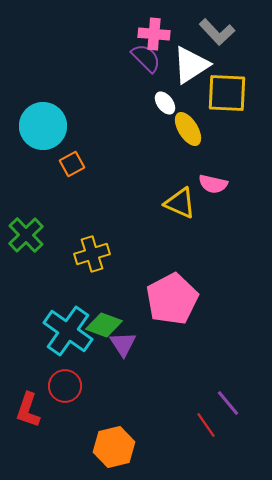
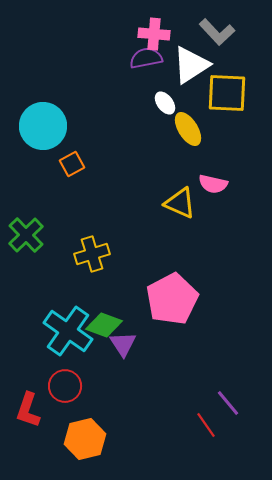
purple semicircle: rotated 56 degrees counterclockwise
orange hexagon: moved 29 px left, 8 px up
